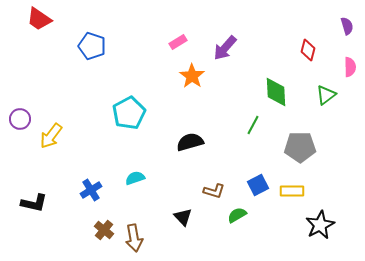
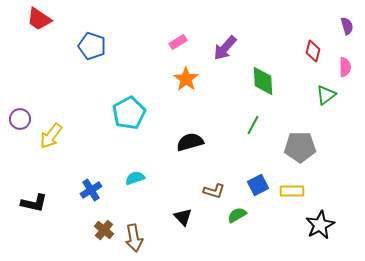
red diamond: moved 5 px right, 1 px down
pink semicircle: moved 5 px left
orange star: moved 6 px left, 3 px down
green diamond: moved 13 px left, 11 px up
